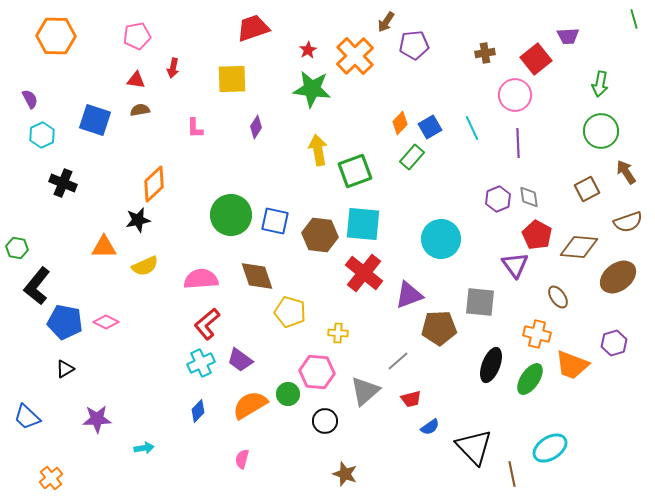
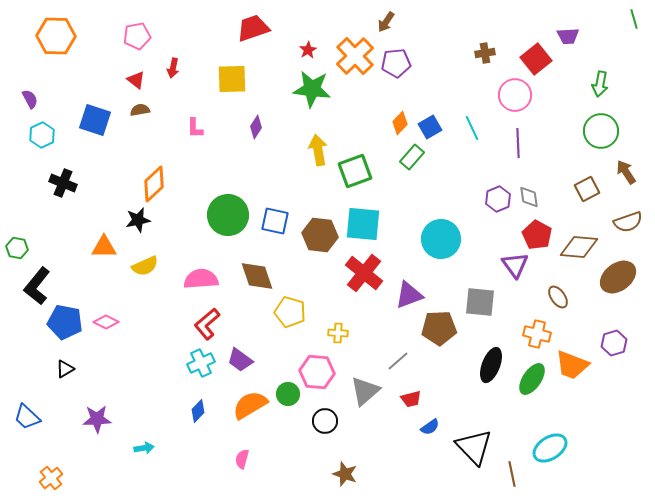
purple pentagon at (414, 45): moved 18 px left, 18 px down
red triangle at (136, 80): rotated 30 degrees clockwise
green circle at (231, 215): moved 3 px left
green ellipse at (530, 379): moved 2 px right
